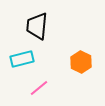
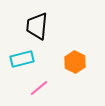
orange hexagon: moved 6 px left
